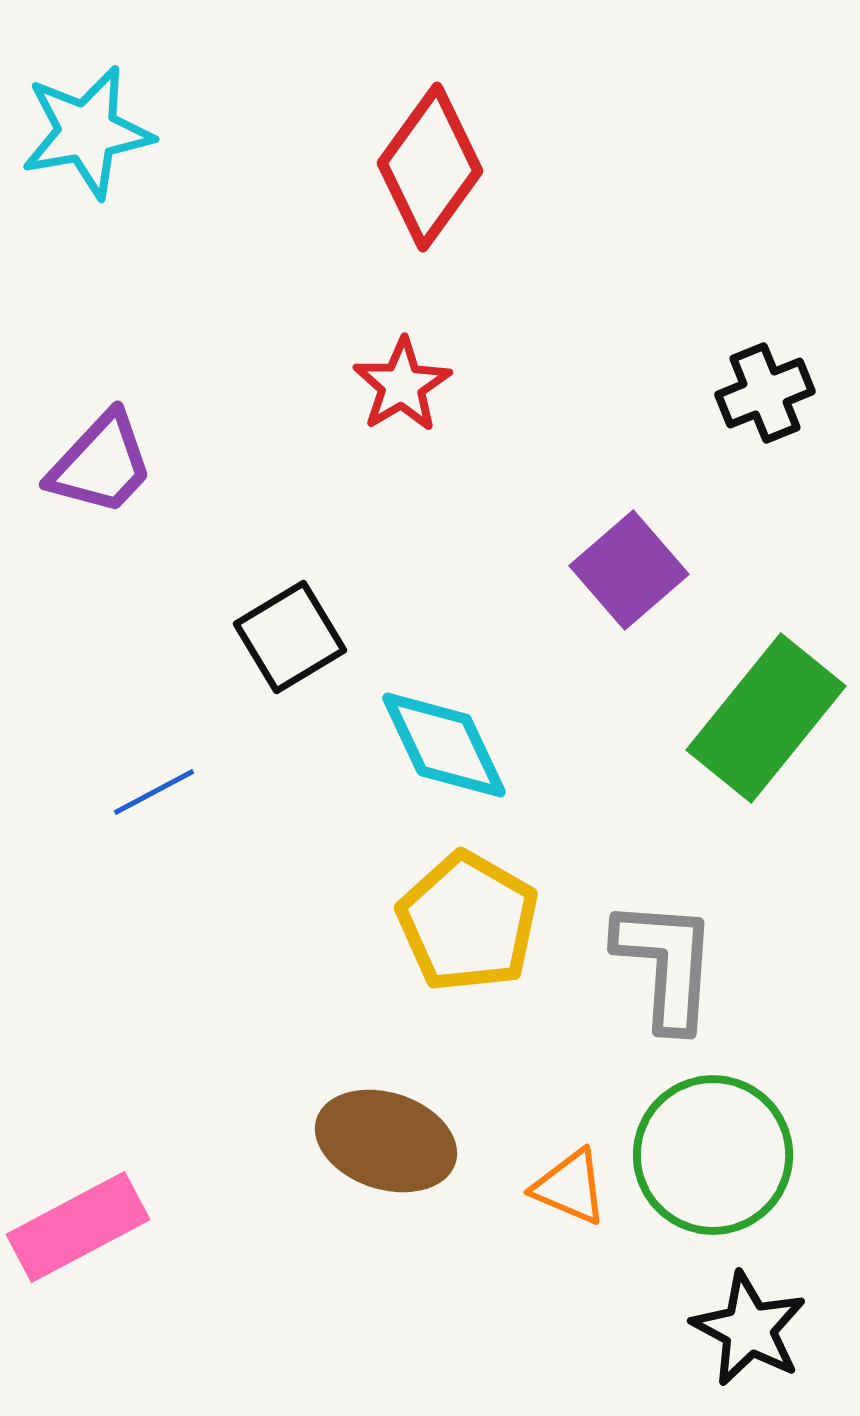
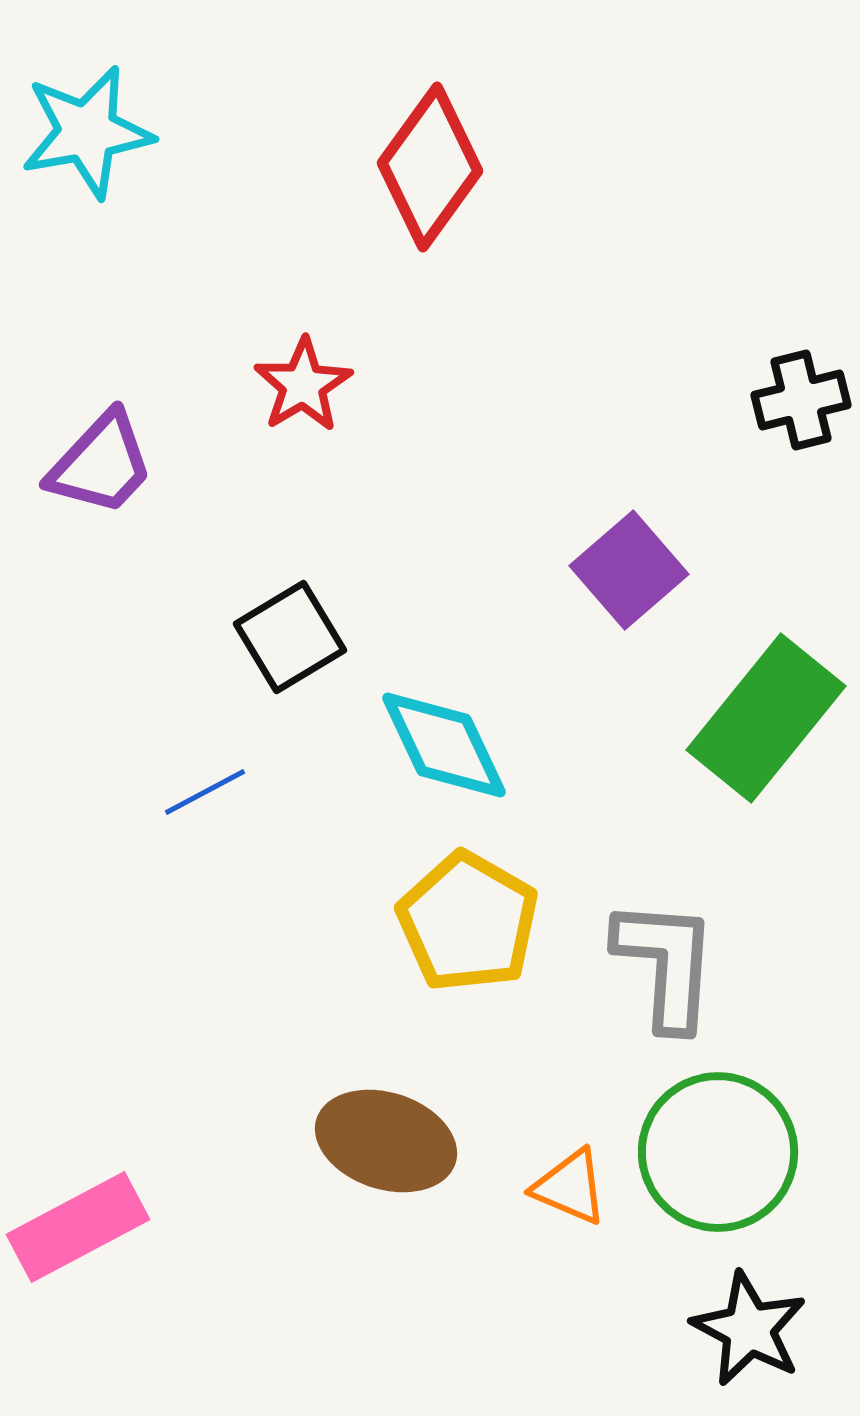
red star: moved 99 px left
black cross: moved 36 px right, 7 px down; rotated 8 degrees clockwise
blue line: moved 51 px right
green circle: moved 5 px right, 3 px up
